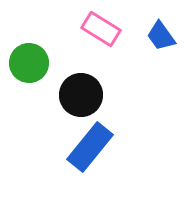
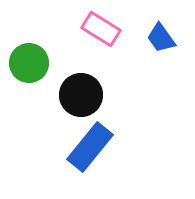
blue trapezoid: moved 2 px down
